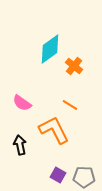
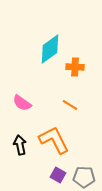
orange cross: moved 1 px right, 1 px down; rotated 36 degrees counterclockwise
orange L-shape: moved 10 px down
